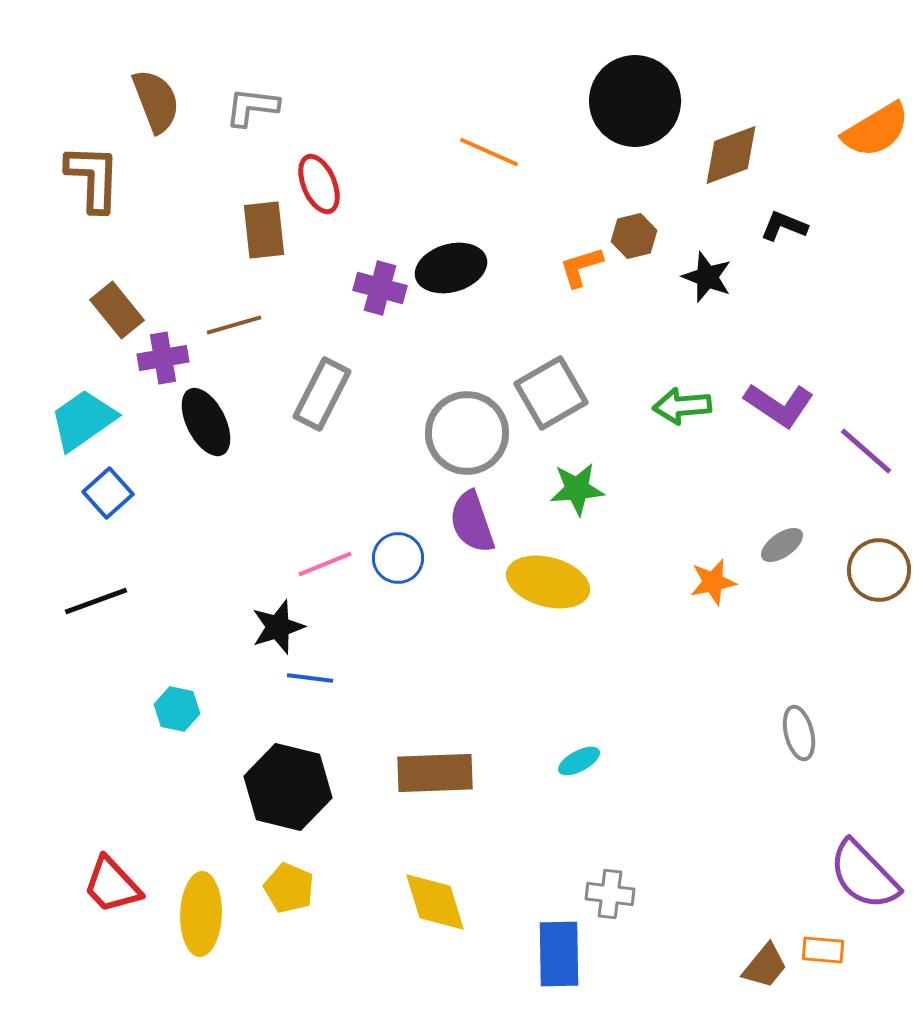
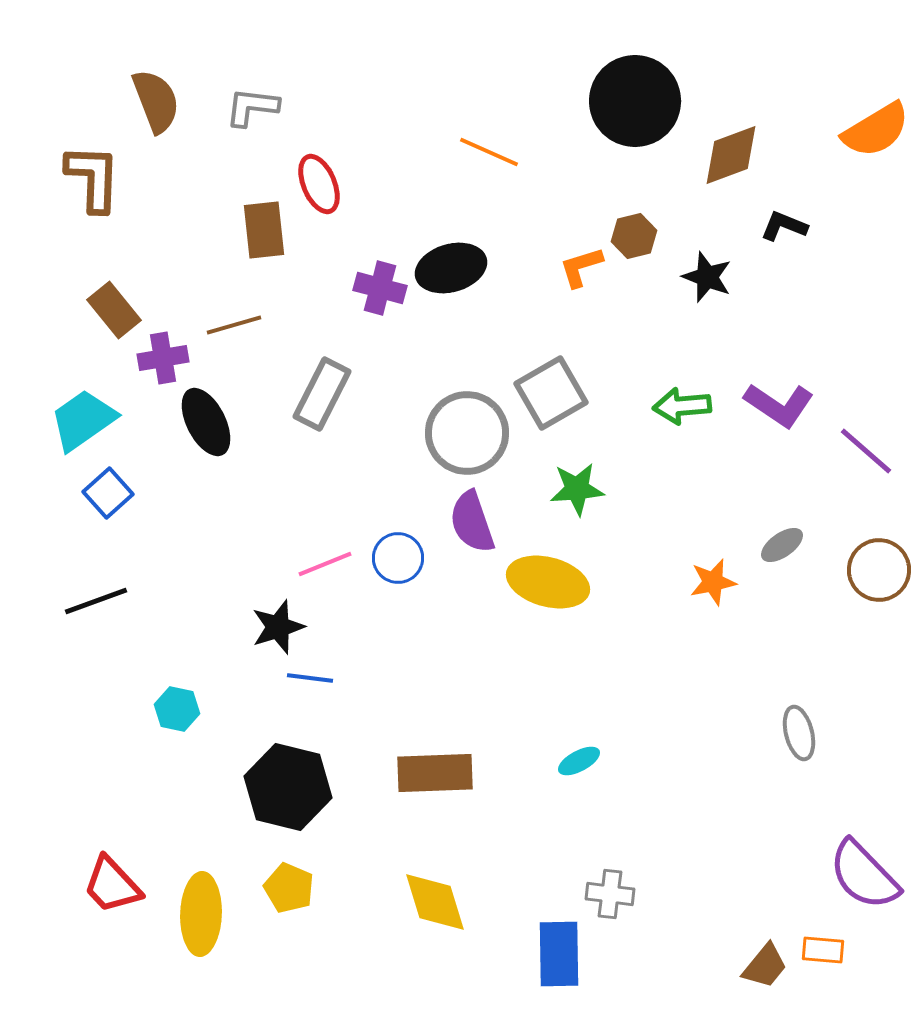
brown rectangle at (117, 310): moved 3 px left
